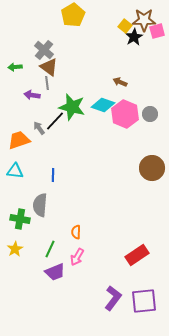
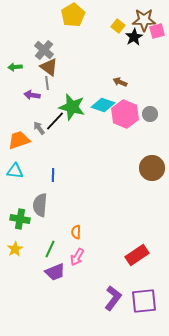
yellow square: moved 7 px left
